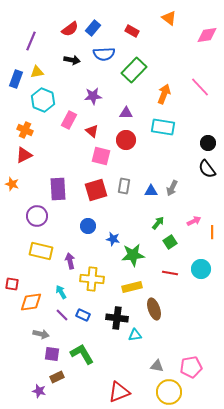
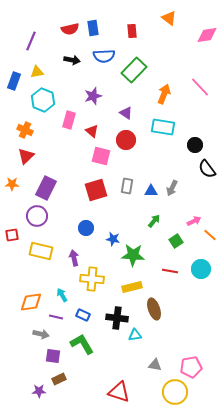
blue rectangle at (93, 28): rotated 49 degrees counterclockwise
red semicircle at (70, 29): rotated 24 degrees clockwise
red rectangle at (132, 31): rotated 56 degrees clockwise
blue semicircle at (104, 54): moved 2 px down
blue rectangle at (16, 79): moved 2 px left, 2 px down
purple star at (93, 96): rotated 12 degrees counterclockwise
purple triangle at (126, 113): rotated 32 degrees clockwise
pink rectangle at (69, 120): rotated 12 degrees counterclockwise
black circle at (208, 143): moved 13 px left, 2 px down
red triangle at (24, 155): moved 2 px right, 1 px down; rotated 18 degrees counterclockwise
orange star at (12, 184): rotated 16 degrees counterclockwise
gray rectangle at (124, 186): moved 3 px right
purple rectangle at (58, 189): moved 12 px left, 1 px up; rotated 30 degrees clockwise
green arrow at (158, 223): moved 4 px left, 2 px up
blue circle at (88, 226): moved 2 px left, 2 px down
orange line at (212, 232): moved 2 px left, 3 px down; rotated 48 degrees counterclockwise
green square at (170, 242): moved 6 px right, 1 px up
green star at (133, 255): rotated 10 degrees clockwise
purple arrow at (70, 261): moved 4 px right, 3 px up
red line at (170, 273): moved 2 px up
red square at (12, 284): moved 49 px up; rotated 16 degrees counterclockwise
cyan arrow at (61, 292): moved 1 px right, 3 px down
purple line at (62, 315): moved 6 px left, 2 px down; rotated 32 degrees counterclockwise
purple square at (52, 354): moved 1 px right, 2 px down
green L-shape at (82, 354): moved 10 px up
gray triangle at (157, 366): moved 2 px left, 1 px up
brown rectangle at (57, 377): moved 2 px right, 2 px down
purple star at (39, 391): rotated 16 degrees counterclockwise
red triangle at (119, 392): rotated 40 degrees clockwise
yellow circle at (169, 392): moved 6 px right
